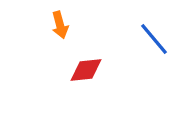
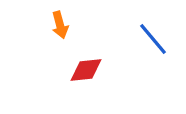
blue line: moved 1 px left
